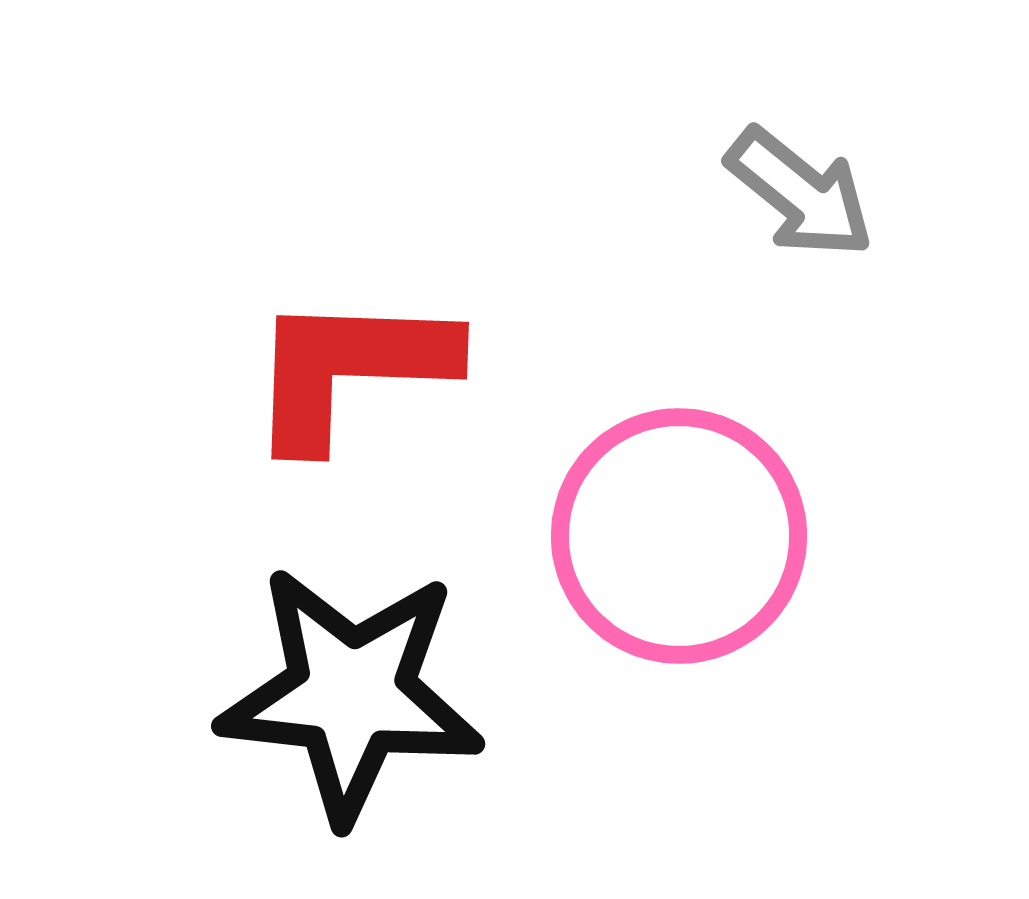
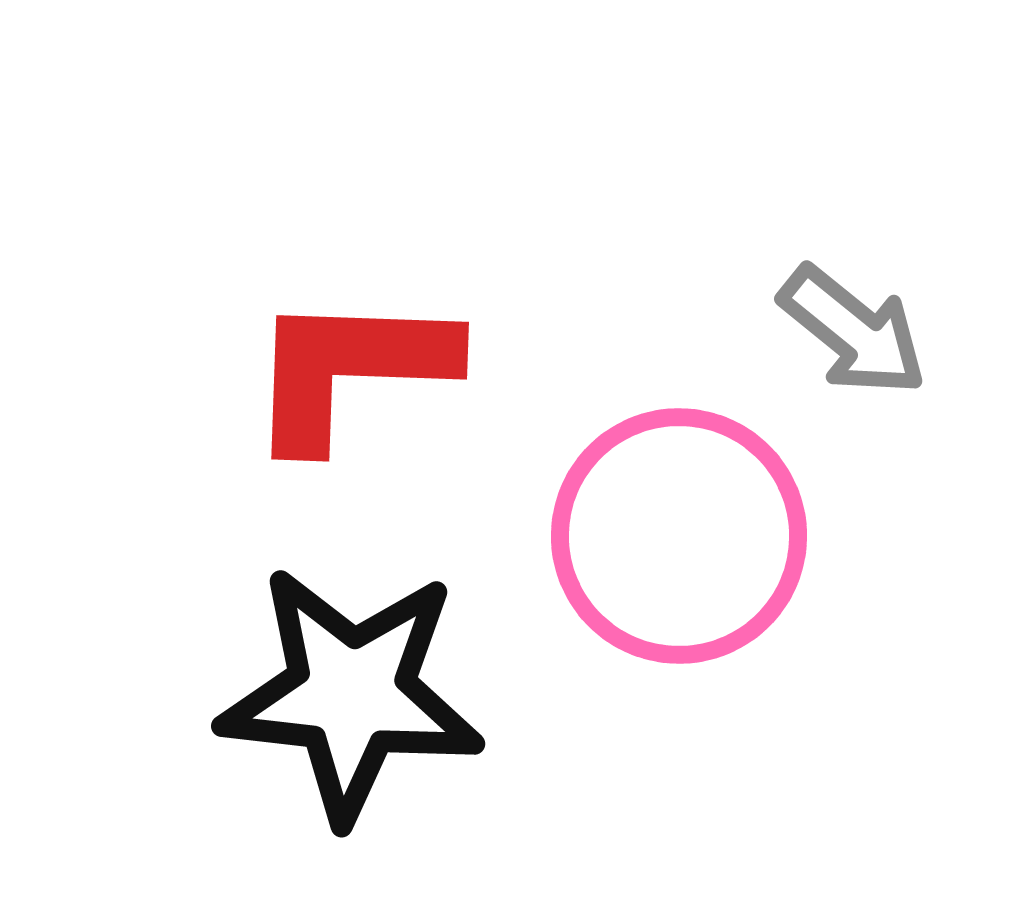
gray arrow: moved 53 px right, 138 px down
